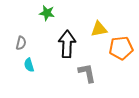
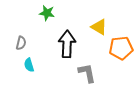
yellow triangle: moved 2 px up; rotated 42 degrees clockwise
